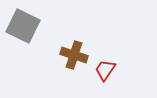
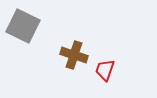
red trapezoid: rotated 15 degrees counterclockwise
